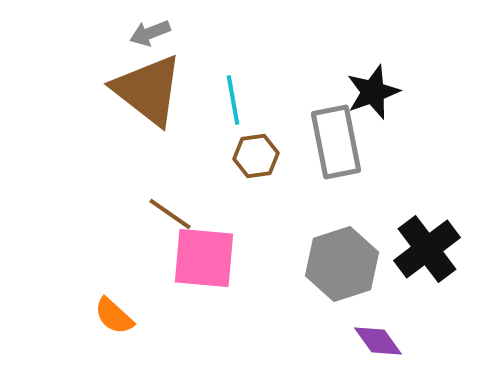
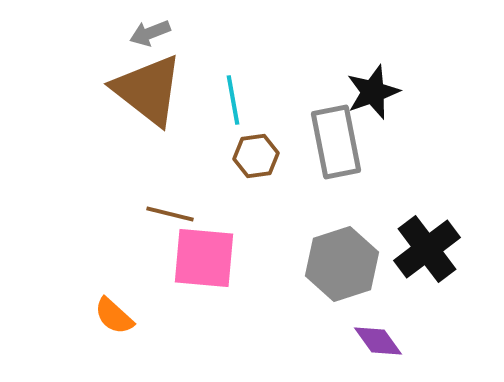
brown line: rotated 21 degrees counterclockwise
